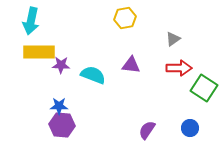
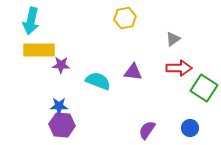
yellow rectangle: moved 2 px up
purple triangle: moved 2 px right, 7 px down
cyan semicircle: moved 5 px right, 6 px down
